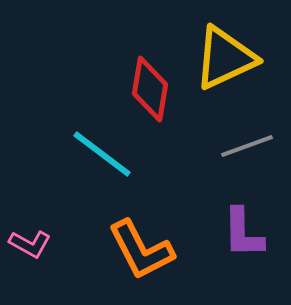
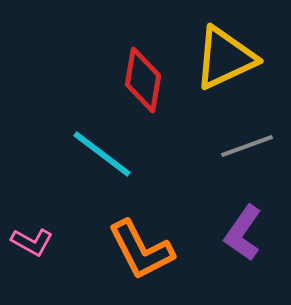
red diamond: moved 7 px left, 9 px up
purple L-shape: rotated 36 degrees clockwise
pink L-shape: moved 2 px right, 2 px up
